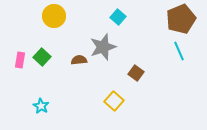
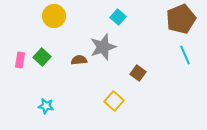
cyan line: moved 6 px right, 4 px down
brown square: moved 2 px right
cyan star: moved 5 px right; rotated 21 degrees counterclockwise
